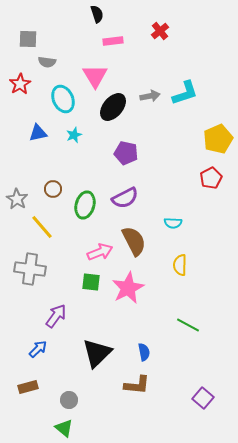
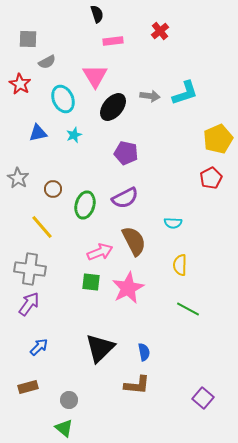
gray semicircle: rotated 36 degrees counterclockwise
red star: rotated 10 degrees counterclockwise
gray arrow: rotated 18 degrees clockwise
gray star: moved 1 px right, 21 px up
purple arrow: moved 27 px left, 12 px up
green line: moved 16 px up
blue arrow: moved 1 px right, 2 px up
black triangle: moved 3 px right, 5 px up
